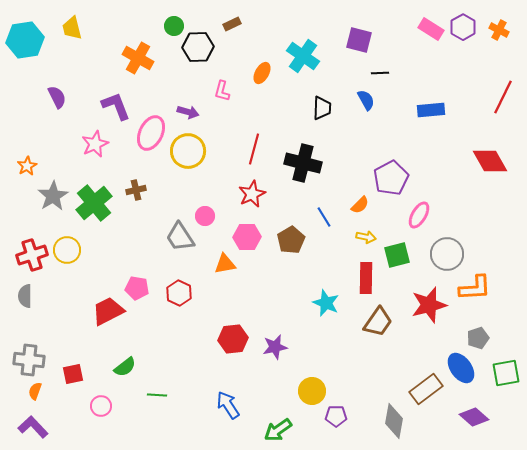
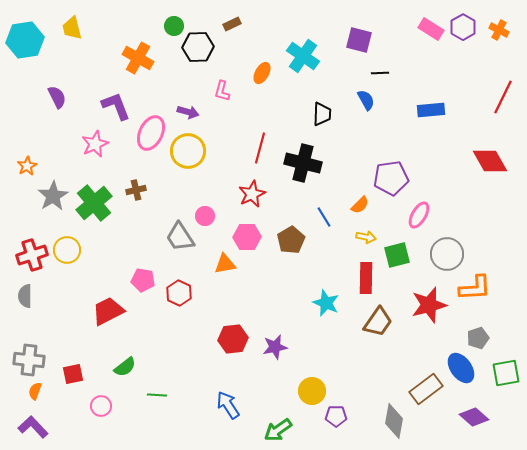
black trapezoid at (322, 108): moved 6 px down
red line at (254, 149): moved 6 px right, 1 px up
purple pentagon at (391, 178): rotated 20 degrees clockwise
pink pentagon at (137, 288): moved 6 px right, 8 px up
